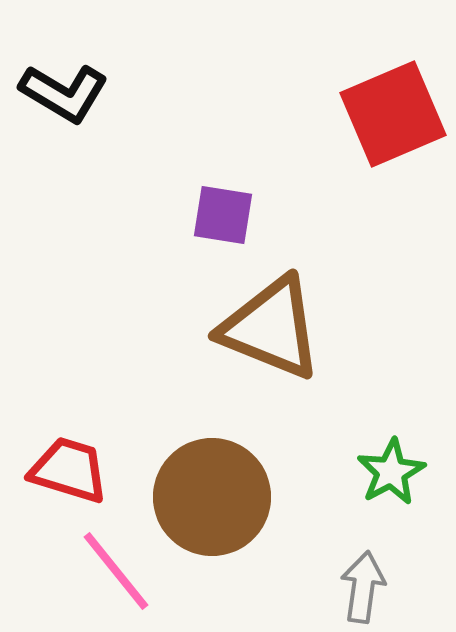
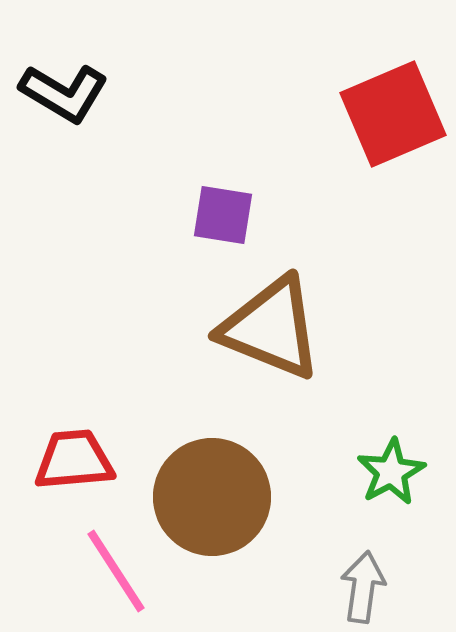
red trapezoid: moved 5 px right, 10 px up; rotated 22 degrees counterclockwise
pink line: rotated 6 degrees clockwise
